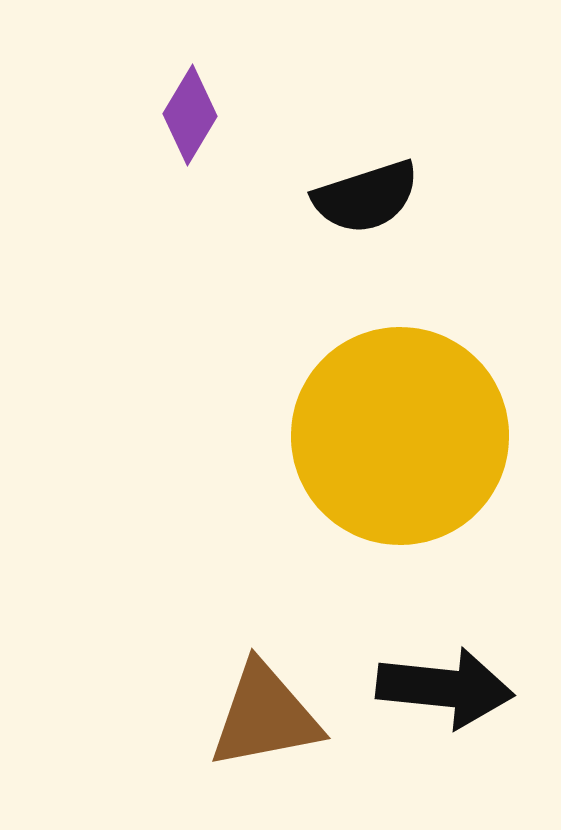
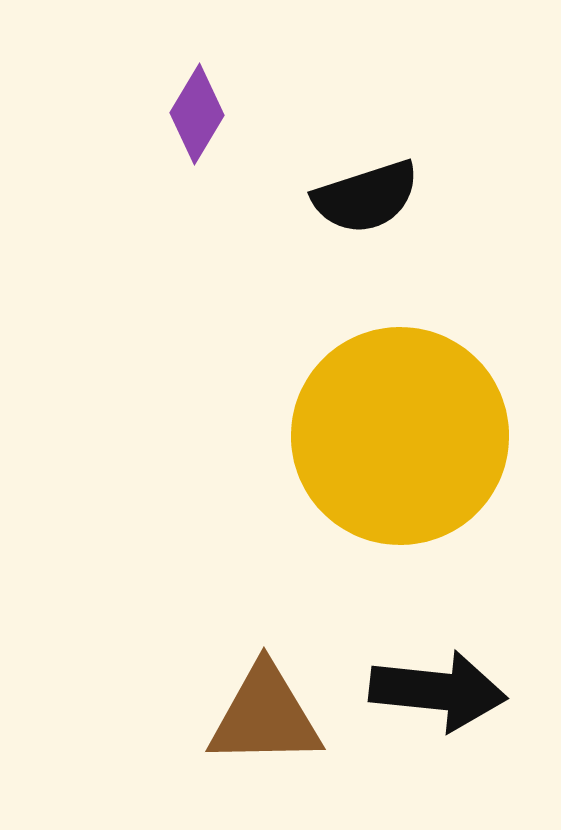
purple diamond: moved 7 px right, 1 px up
black arrow: moved 7 px left, 3 px down
brown triangle: rotated 10 degrees clockwise
